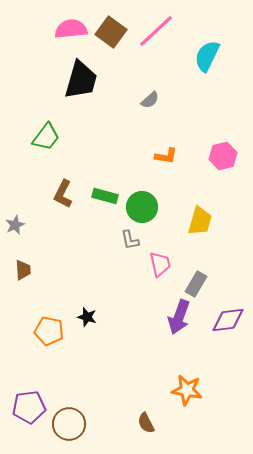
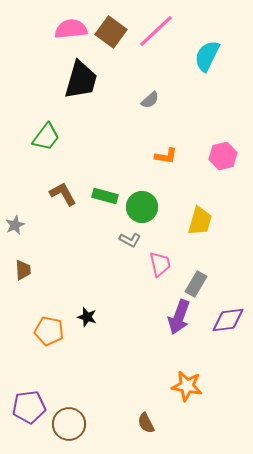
brown L-shape: rotated 124 degrees clockwise
gray L-shape: rotated 50 degrees counterclockwise
orange star: moved 4 px up
